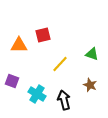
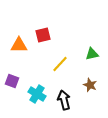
green triangle: rotated 32 degrees counterclockwise
